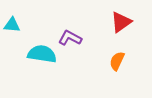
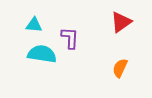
cyan triangle: moved 22 px right
purple L-shape: rotated 65 degrees clockwise
orange semicircle: moved 3 px right, 7 px down
